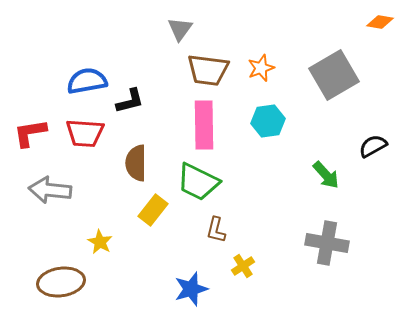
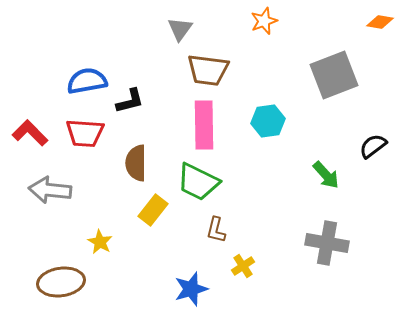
orange star: moved 3 px right, 47 px up
gray square: rotated 9 degrees clockwise
red L-shape: rotated 54 degrees clockwise
black semicircle: rotated 8 degrees counterclockwise
